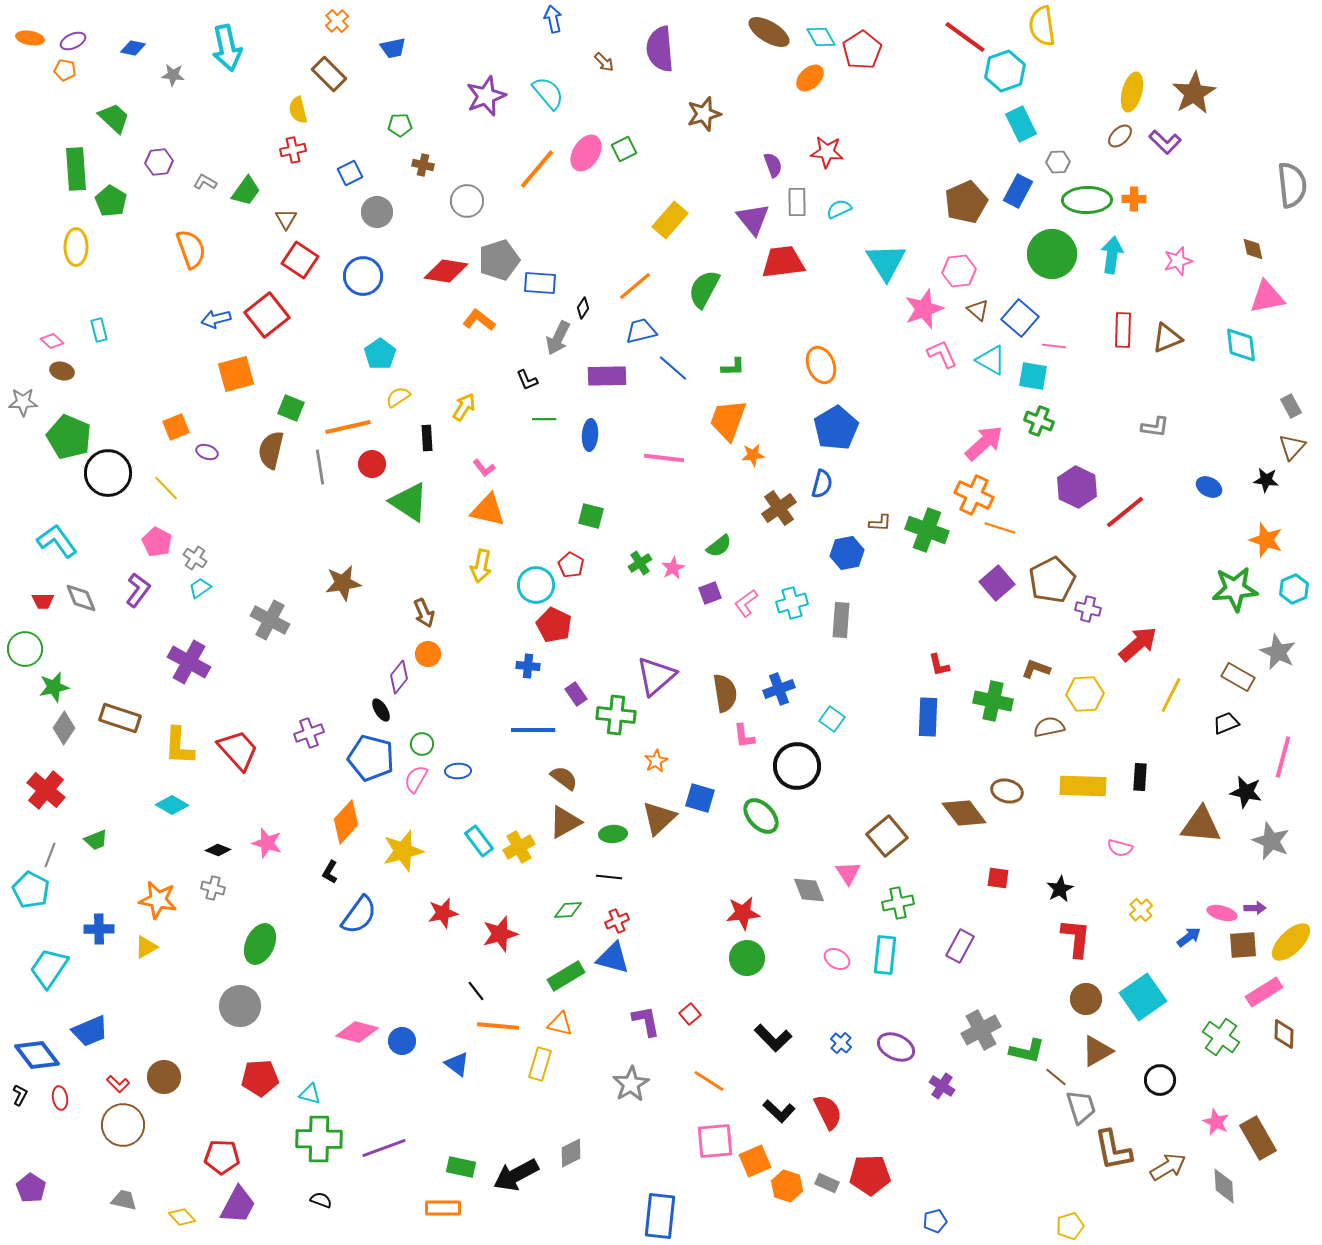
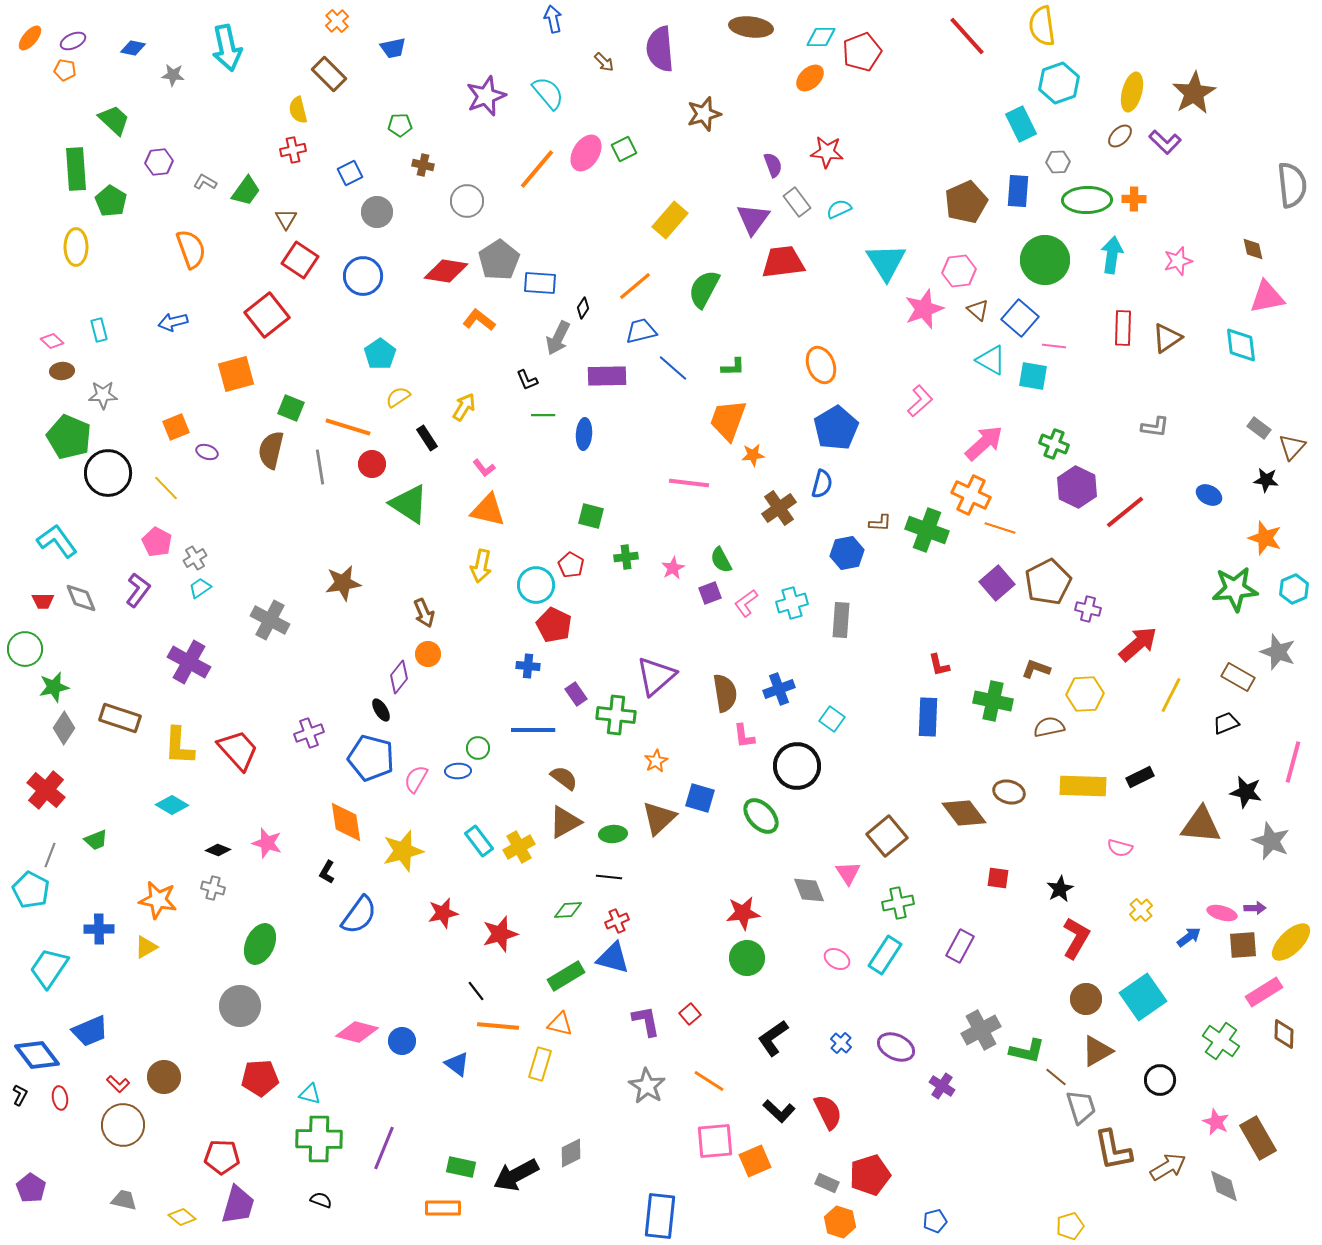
brown ellipse at (769, 32): moved 18 px left, 5 px up; rotated 24 degrees counterclockwise
cyan diamond at (821, 37): rotated 60 degrees counterclockwise
red line at (965, 37): moved 2 px right, 1 px up; rotated 12 degrees clockwise
orange ellipse at (30, 38): rotated 60 degrees counterclockwise
red pentagon at (862, 50): moved 2 px down; rotated 12 degrees clockwise
cyan hexagon at (1005, 71): moved 54 px right, 12 px down
green trapezoid at (114, 118): moved 2 px down
blue rectangle at (1018, 191): rotated 24 degrees counterclockwise
gray rectangle at (797, 202): rotated 36 degrees counterclockwise
purple triangle at (753, 219): rotated 15 degrees clockwise
green circle at (1052, 254): moved 7 px left, 6 px down
gray pentagon at (499, 260): rotated 15 degrees counterclockwise
blue arrow at (216, 319): moved 43 px left, 3 px down
red rectangle at (1123, 330): moved 2 px up
brown triangle at (1167, 338): rotated 12 degrees counterclockwise
pink L-shape at (942, 354): moved 22 px left, 47 px down; rotated 72 degrees clockwise
brown ellipse at (62, 371): rotated 20 degrees counterclockwise
gray star at (23, 402): moved 80 px right, 7 px up
gray rectangle at (1291, 406): moved 32 px left, 22 px down; rotated 25 degrees counterclockwise
green line at (544, 419): moved 1 px left, 4 px up
green cross at (1039, 421): moved 15 px right, 23 px down
orange line at (348, 427): rotated 30 degrees clockwise
blue ellipse at (590, 435): moved 6 px left, 1 px up
black rectangle at (427, 438): rotated 30 degrees counterclockwise
pink line at (664, 458): moved 25 px right, 25 px down
blue ellipse at (1209, 487): moved 8 px down
orange cross at (974, 495): moved 3 px left
green triangle at (409, 502): moved 2 px down
orange star at (1266, 540): moved 1 px left, 2 px up
green semicircle at (719, 546): moved 2 px right, 14 px down; rotated 100 degrees clockwise
gray cross at (195, 558): rotated 25 degrees clockwise
green cross at (640, 563): moved 14 px left, 6 px up; rotated 25 degrees clockwise
brown pentagon at (1052, 580): moved 4 px left, 2 px down
gray star at (1278, 652): rotated 6 degrees counterclockwise
green circle at (422, 744): moved 56 px right, 4 px down
pink line at (1283, 757): moved 10 px right, 5 px down
black rectangle at (1140, 777): rotated 60 degrees clockwise
brown ellipse at (1007, 791): moved 2 px right, 1 px down
orange diamond at (346, 822): rotated 51 degrees counterclockwise
black L-shape at (330, 872): moved 3 px left
red L-shape at (1076, 938): rotated 24 degrees clockwise
cyan rectangle at (885, 955): rotated 27 degrees clockwise
green cross at (1221, 1037): moved 4 px down
black L-shape at (773, 1038): rotated 99 degrees clockwise
gray star at (631, 1084): moved 16 px right, 2 px down; rotated 9 degrees counterclockwise
purple line at (384, 1148): rotated 48 degrees counterclockwise
red pentagon at (870, 1175): rotated 15 degrees counterclockwise
orange hexagon at (787, 1186): moved 53 px right, 36 px down
gray diamond at (1224, 1186): rotated 12 degrees counterclockwise
purple trapezoid at (238, 1205): rotated 12 degrees counterclockwise
yellow diamond at (182, 1217): rotated 8 degrees counterclockwise
